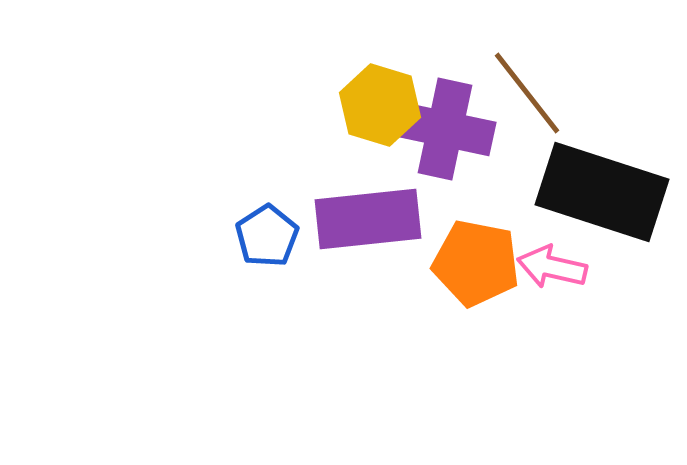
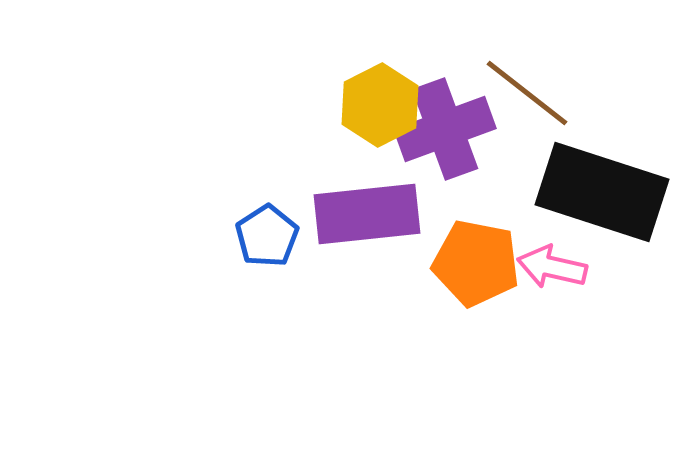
brown line: rotated 14 degrees counterclockwise
yellow hexagon: rotated 16 degrees clockwise
purple cross: rotated 32 degrees counterclockwise
purple rectangle: moved 1 px left, 5 px up
